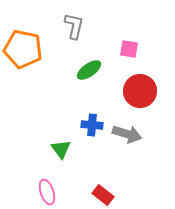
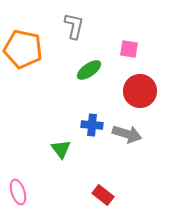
pink ellipse: moved 29 px left
